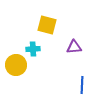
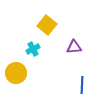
yellow square: rotated 24 degrees clockwise
cyan cross: rotated 24 degrees counterclockwise
yellow circle: moved 8 px down
